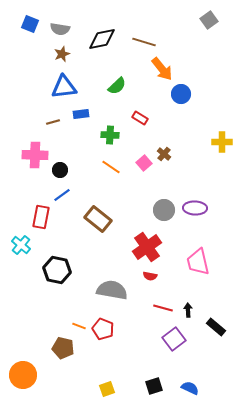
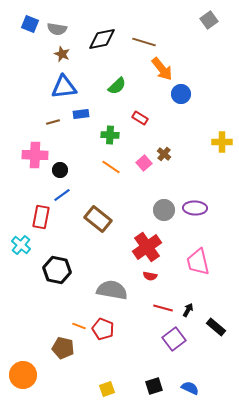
gray semicircle at (60, 29): moved 3 px left
brown star at (62, 54): rotated 28 degrees counterclockwise
black arrow at (188, 310): rotated 32 degrees clockwise
